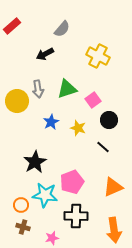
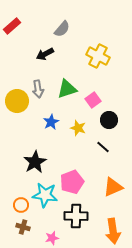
orange arrow: moved 1 px left, 1 px down
